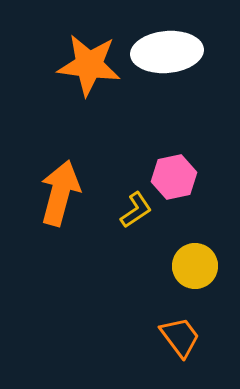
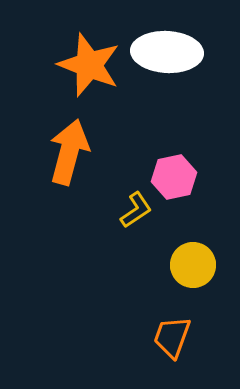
white ellipse: rotated 8 degrees clockwise
orange star: rotated 14 degrees clockwise
orange arrow: moved 9 px right, 41 px up
yellow circle: moved 2 px left, 1 px up
orange trapezoid: moved 8 px left; rotated 123 degrees counterclockwise
